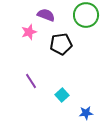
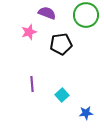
purple semicircle: moved 1 px right, 2 px up
purple line: moved 1 px right, 3 px down; rotated 28 degrees clockwise
